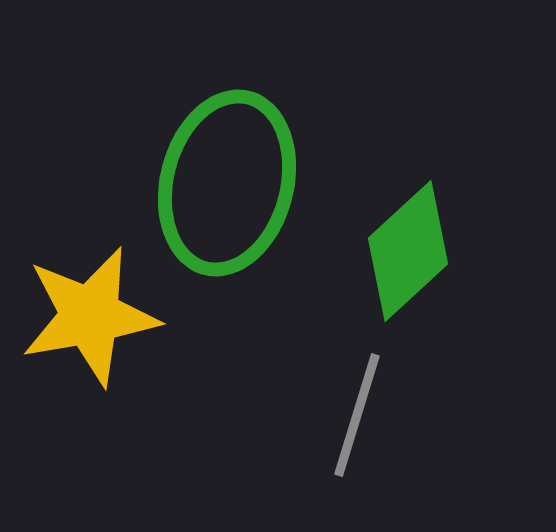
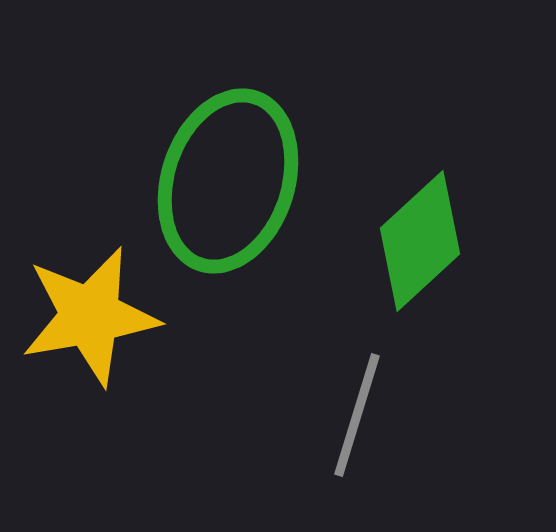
green ellipse: moved 1 px right, 2 px up; rotated 4 degrees clockwise
green diamond: moved 12 px right, 10 px up
